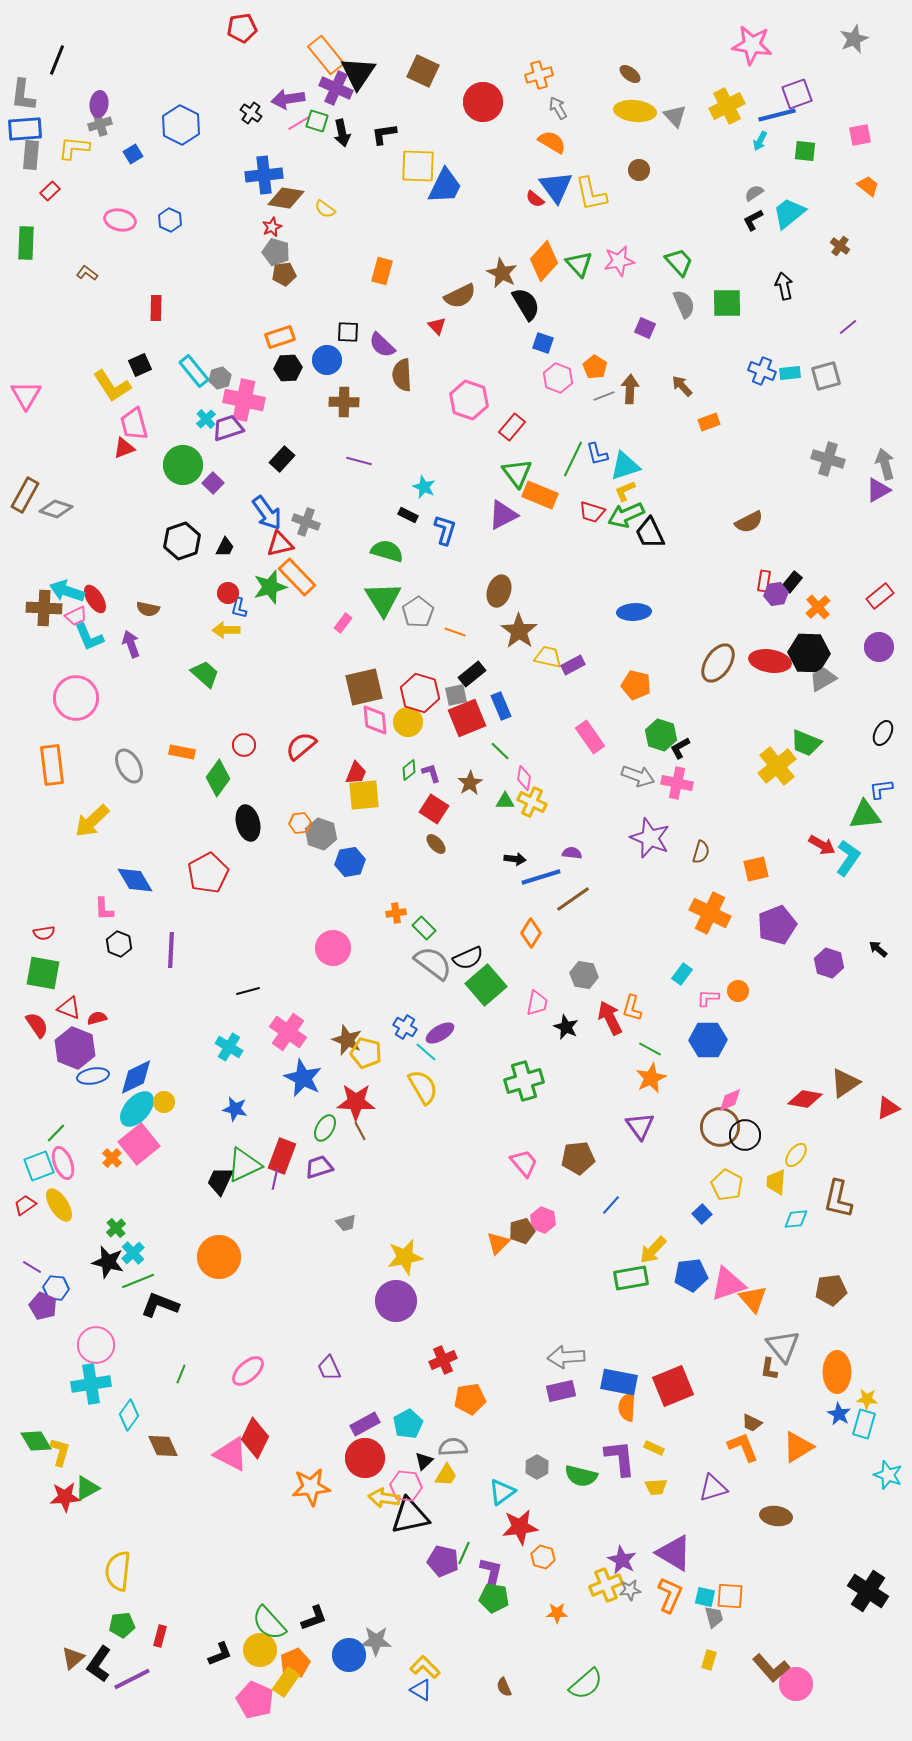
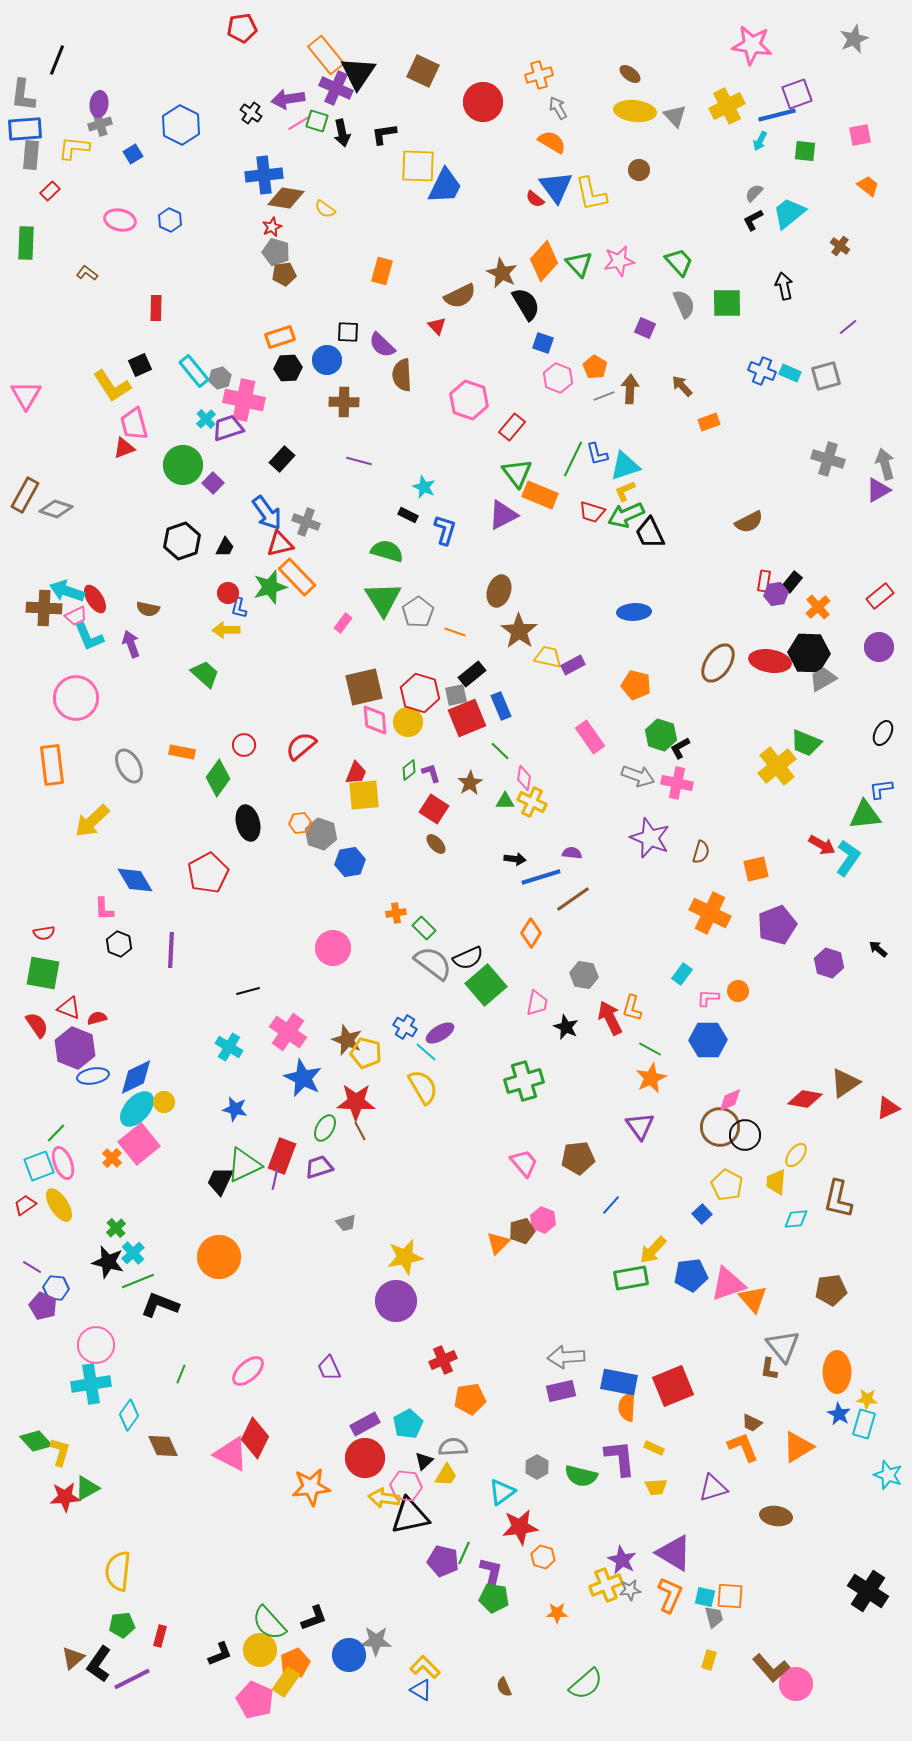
gray semicircle at (754, 193): rotated 12 degrees counterclockwise
cyan rectangle at (790, 373): rotated 30 degrees clockwise
green diamond at (36, 1441): rotated 12 degrees counterclockwise
